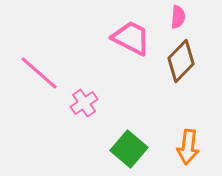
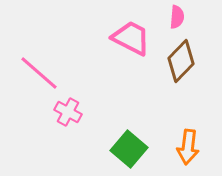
pink semicircle: moved 1 px left
pink cross: moved 16 px left, 9 px down; rotated 28 degrees counterclockwise
